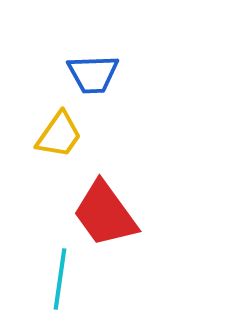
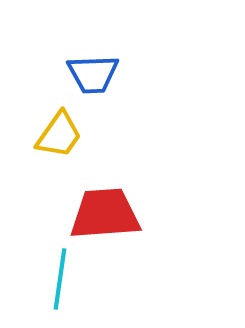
red trapezoid: rotated 122 degrees clockwise
